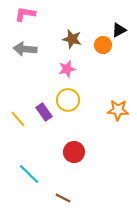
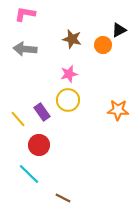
pink star: moved 2 px right, 5 px down
purple rectangle: moved 2 px left
red circle: moved 35 px left, 7 px up
